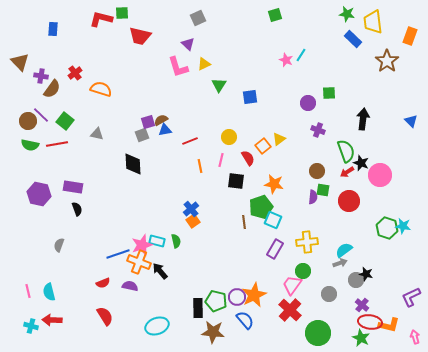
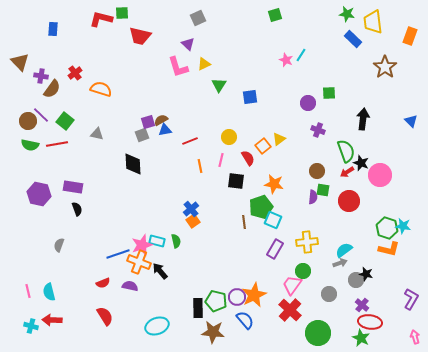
brown star at (387, 61): moved 2 px left, 6 px down
purple L-shape at (411, 297): moved 2 px down; rotated 145 degrees clockwise
orange L-shape at (389, 325): moved 76 px up
